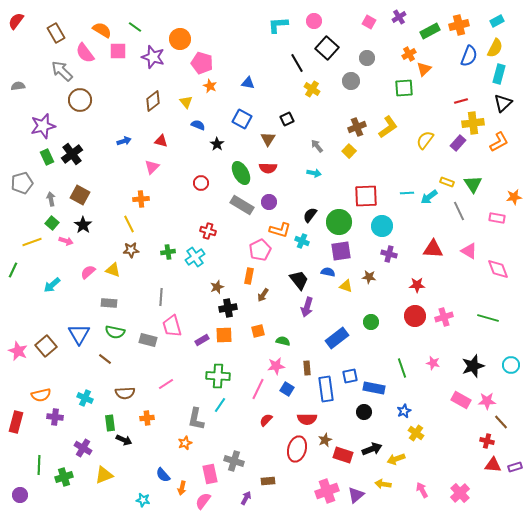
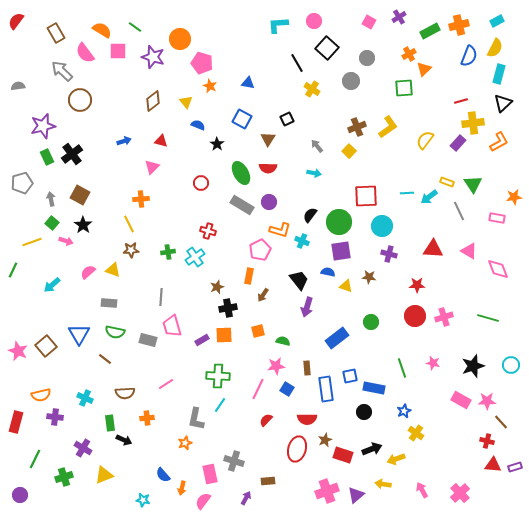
green line at (39, 465): moved 4 px left, 6 px up; rotated 24 degrees clockwise
